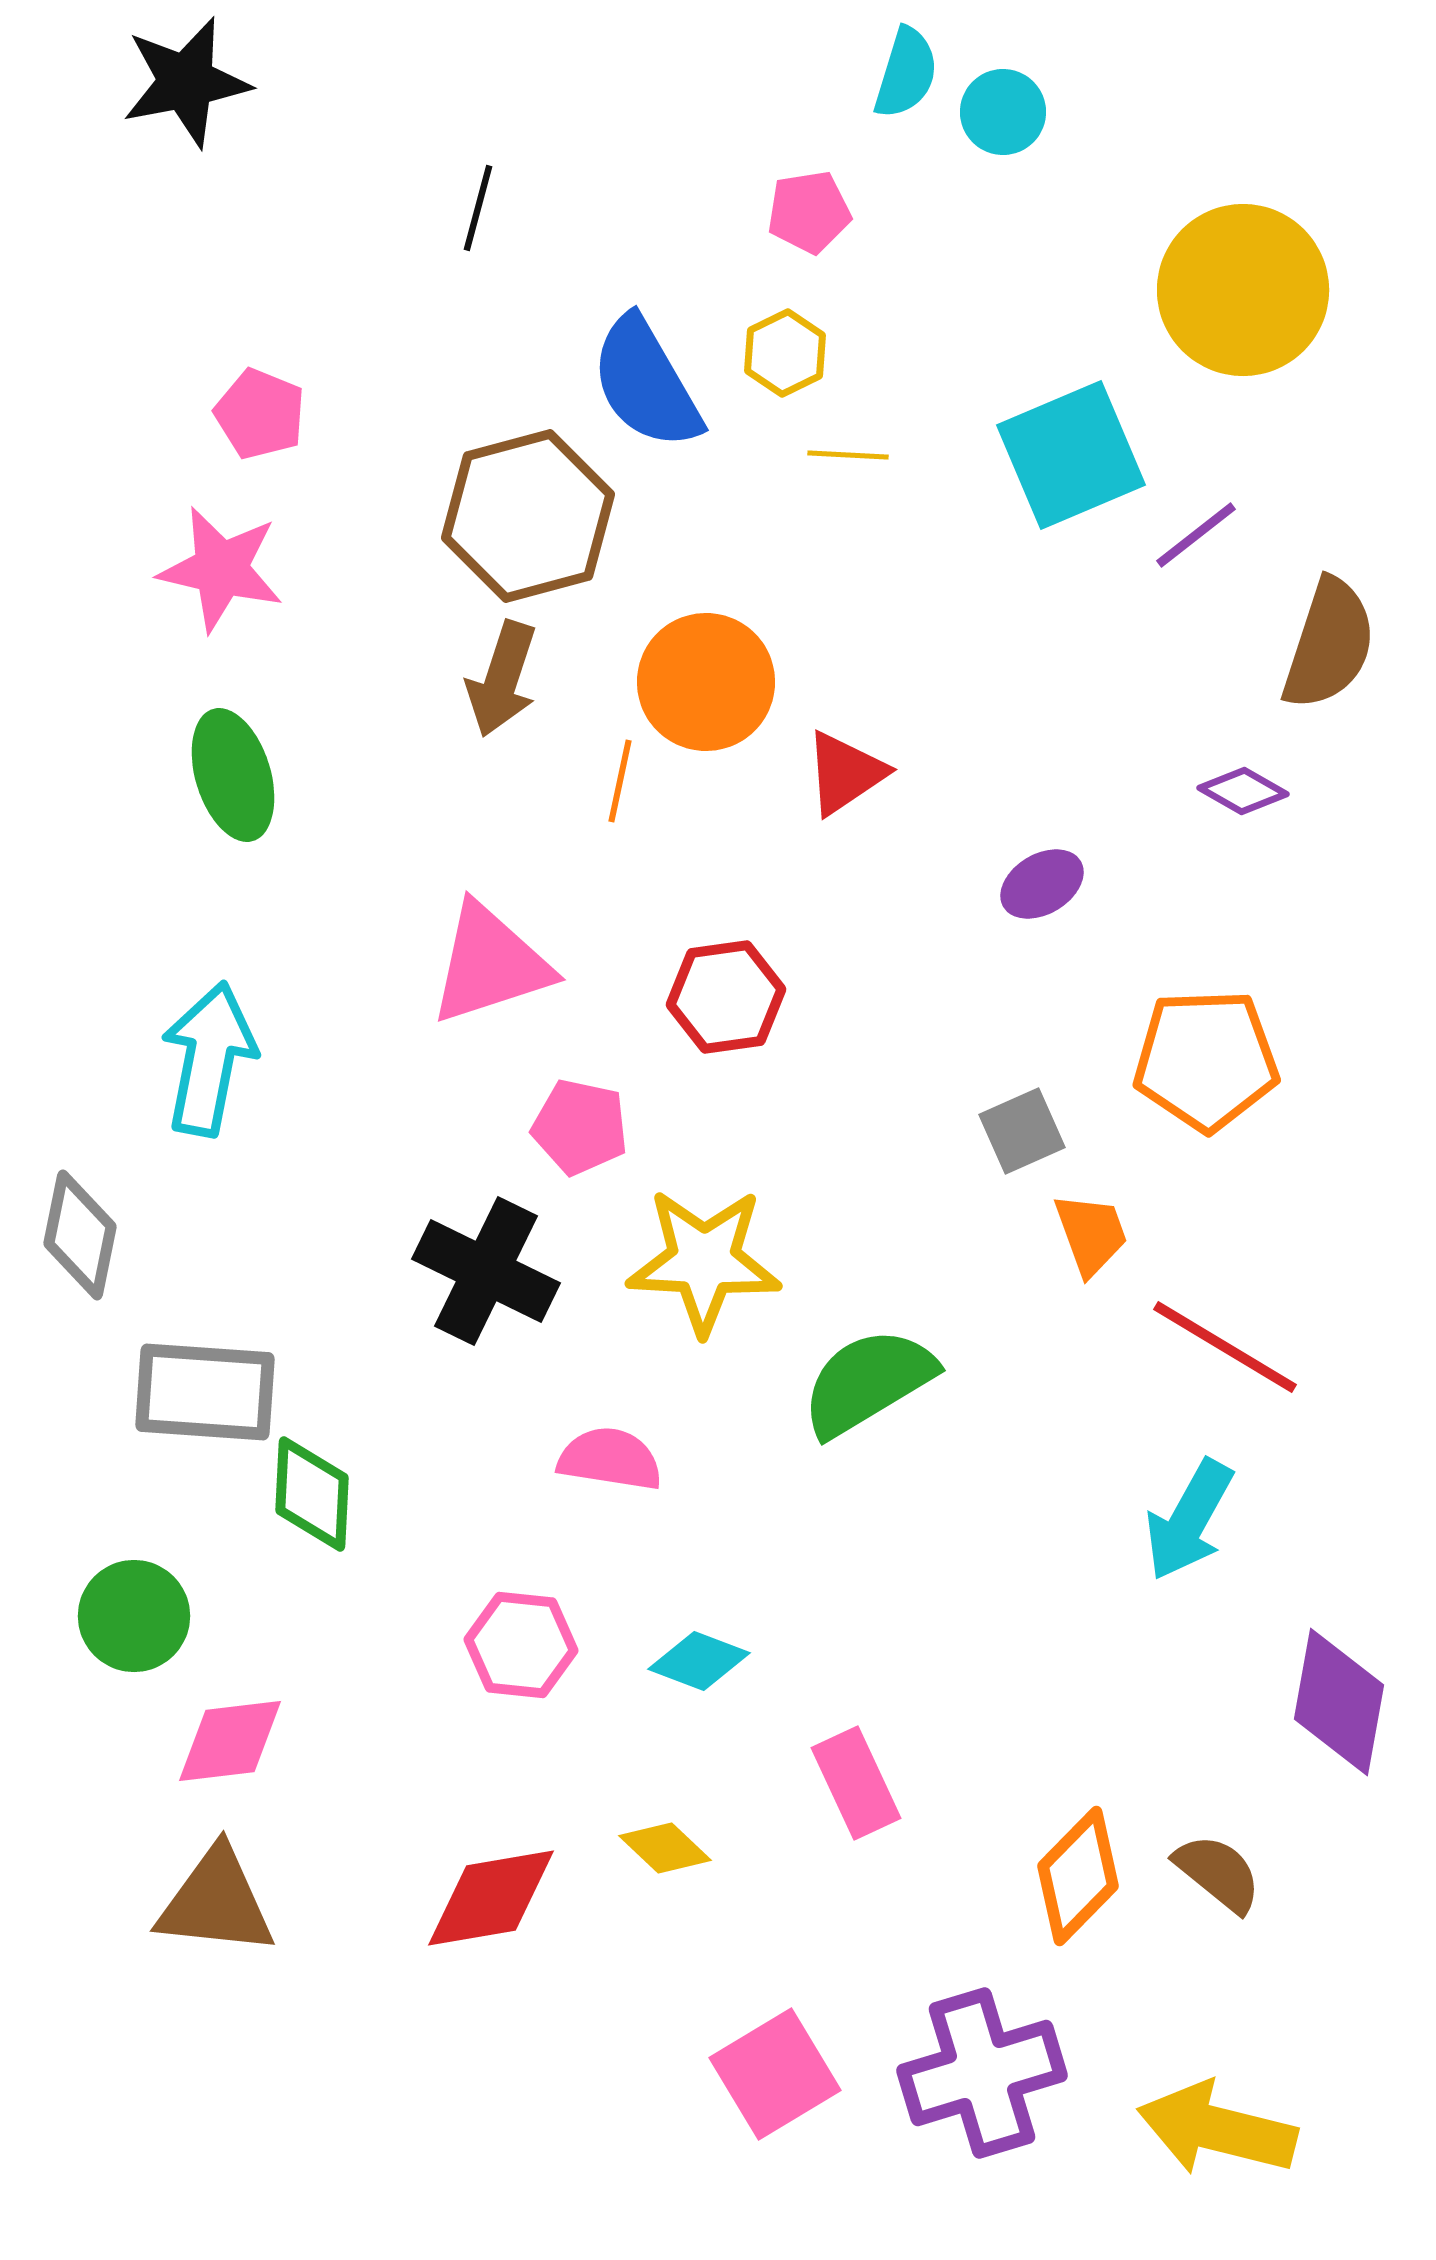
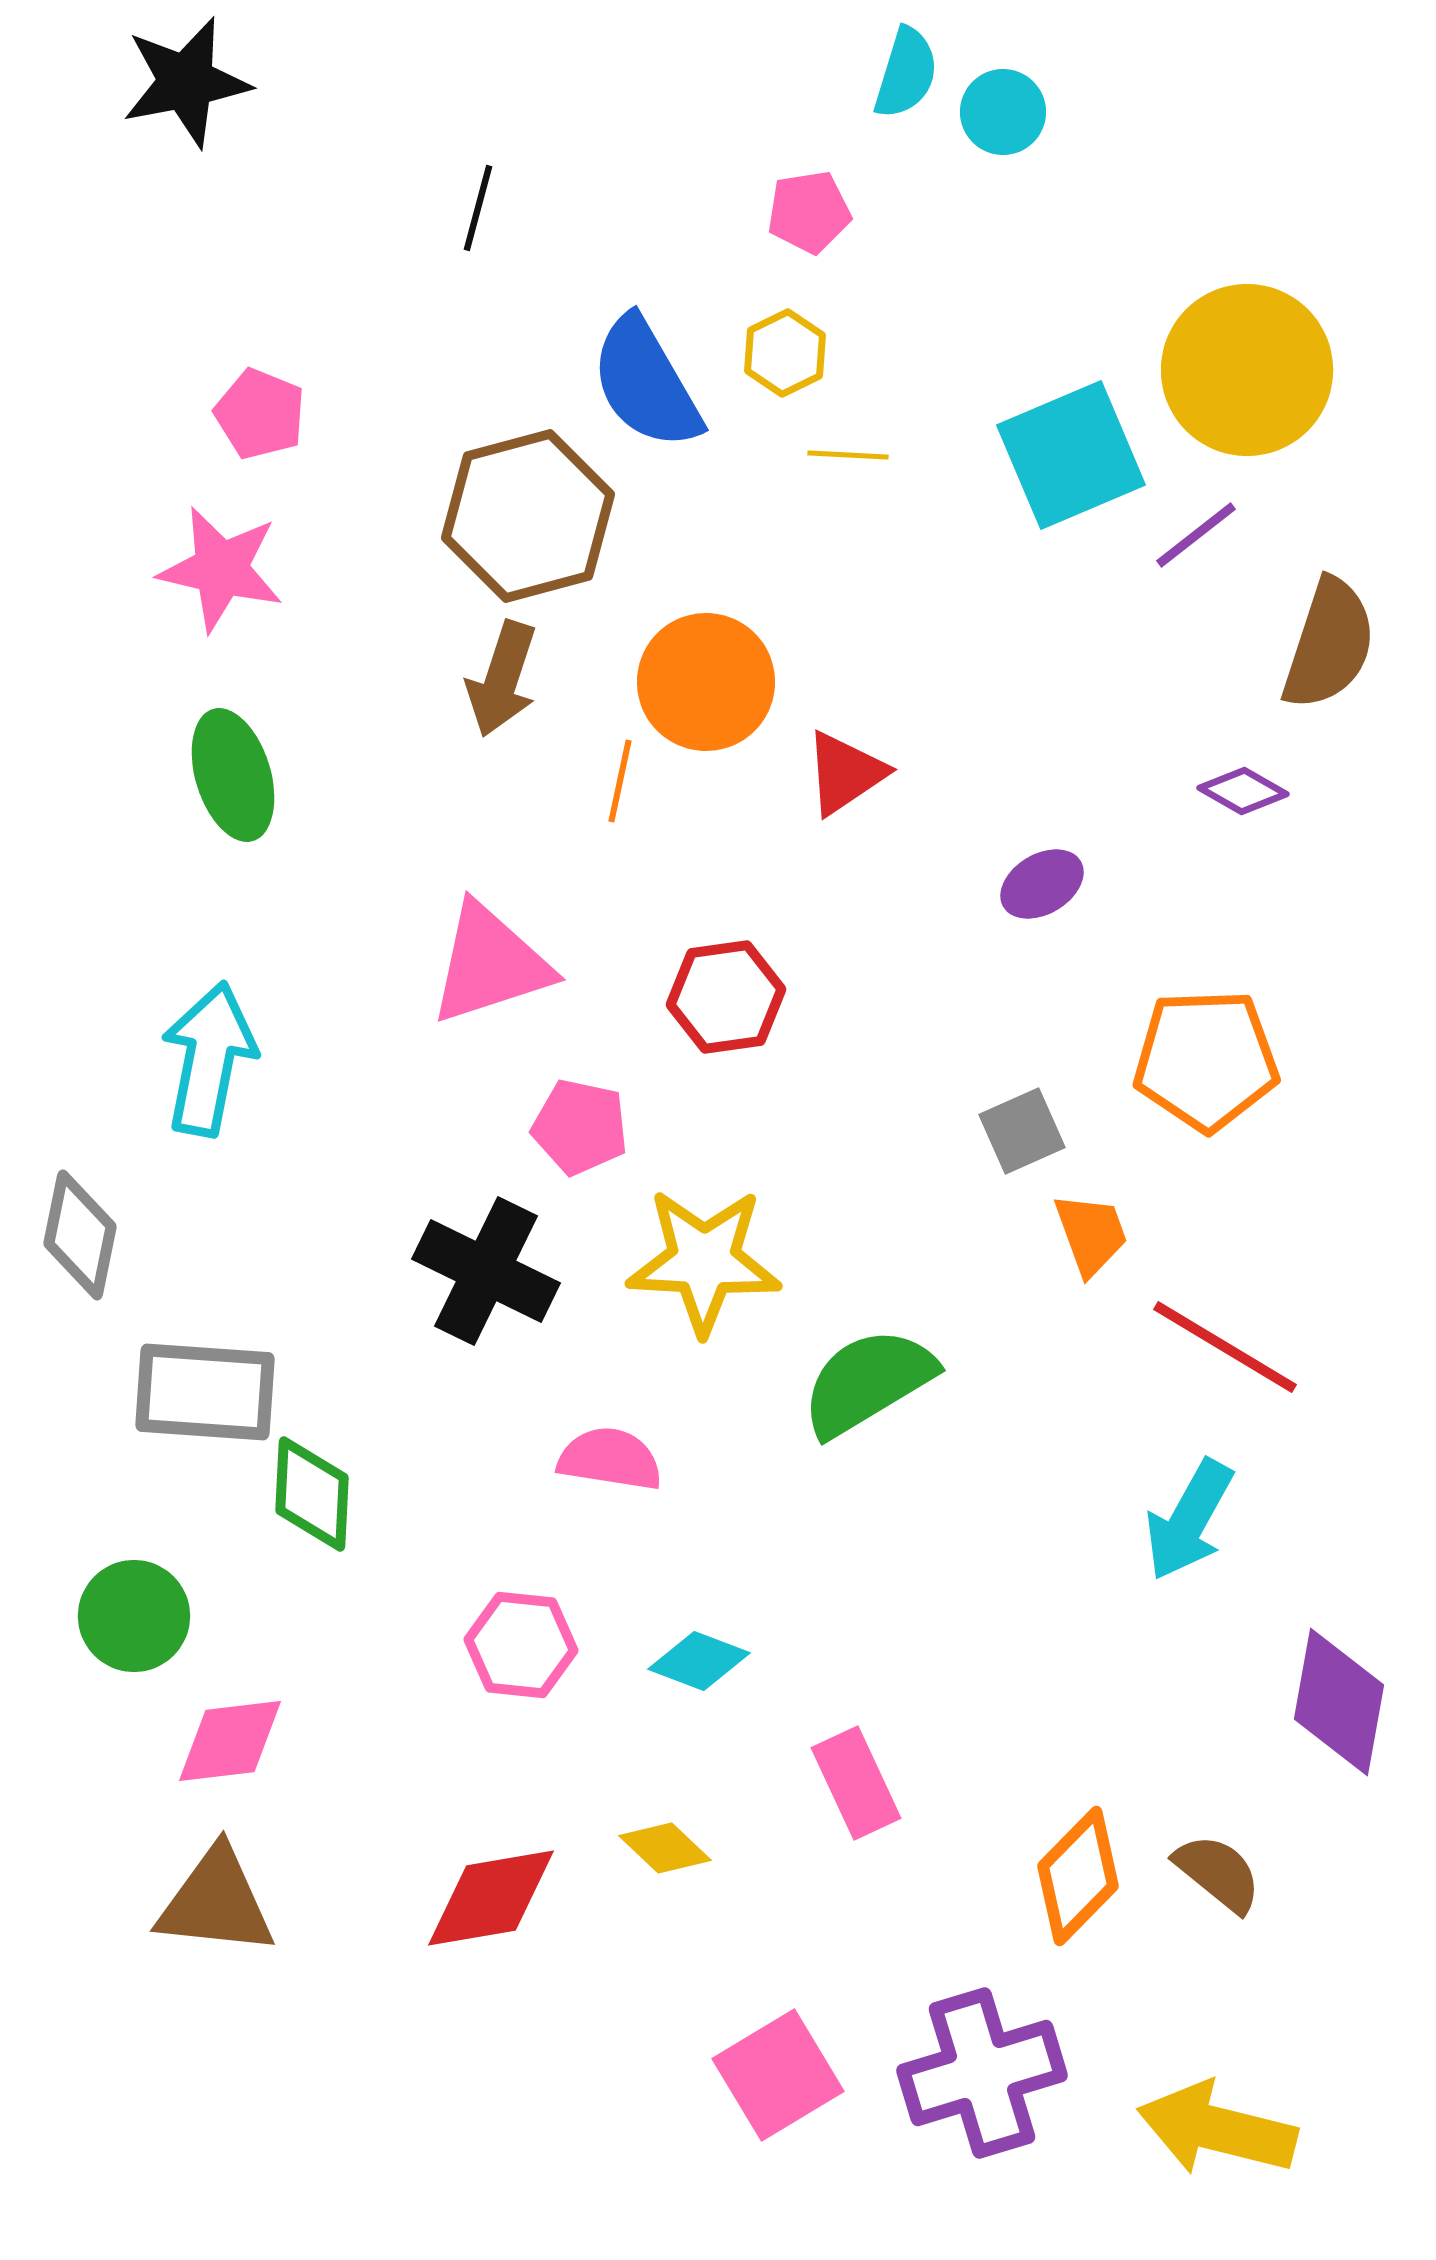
yellow circle at (1243, 290): moved 4 px right, 80 px down
pink square at (775, 2074): moved 3 px right, 1 px down
